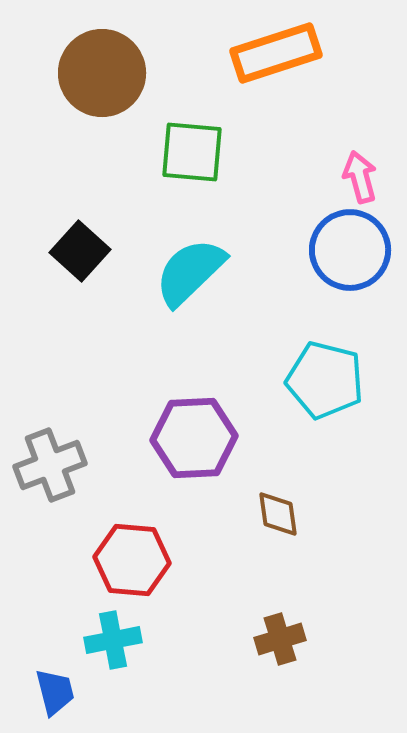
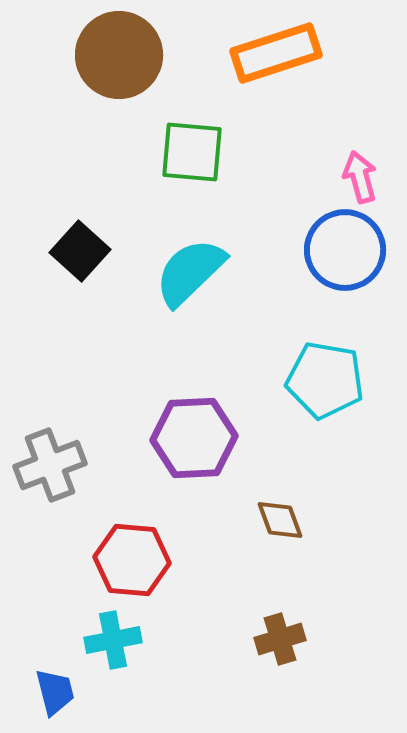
brown circle: moved 17 px right, 18 px up
blue circle: moved 5 px left
cyan pentagon: rotated 4 degrees counterclockwise
brown diamond: moved 2 px right, 6 px down; rotated 12 degrees counterclockwise
